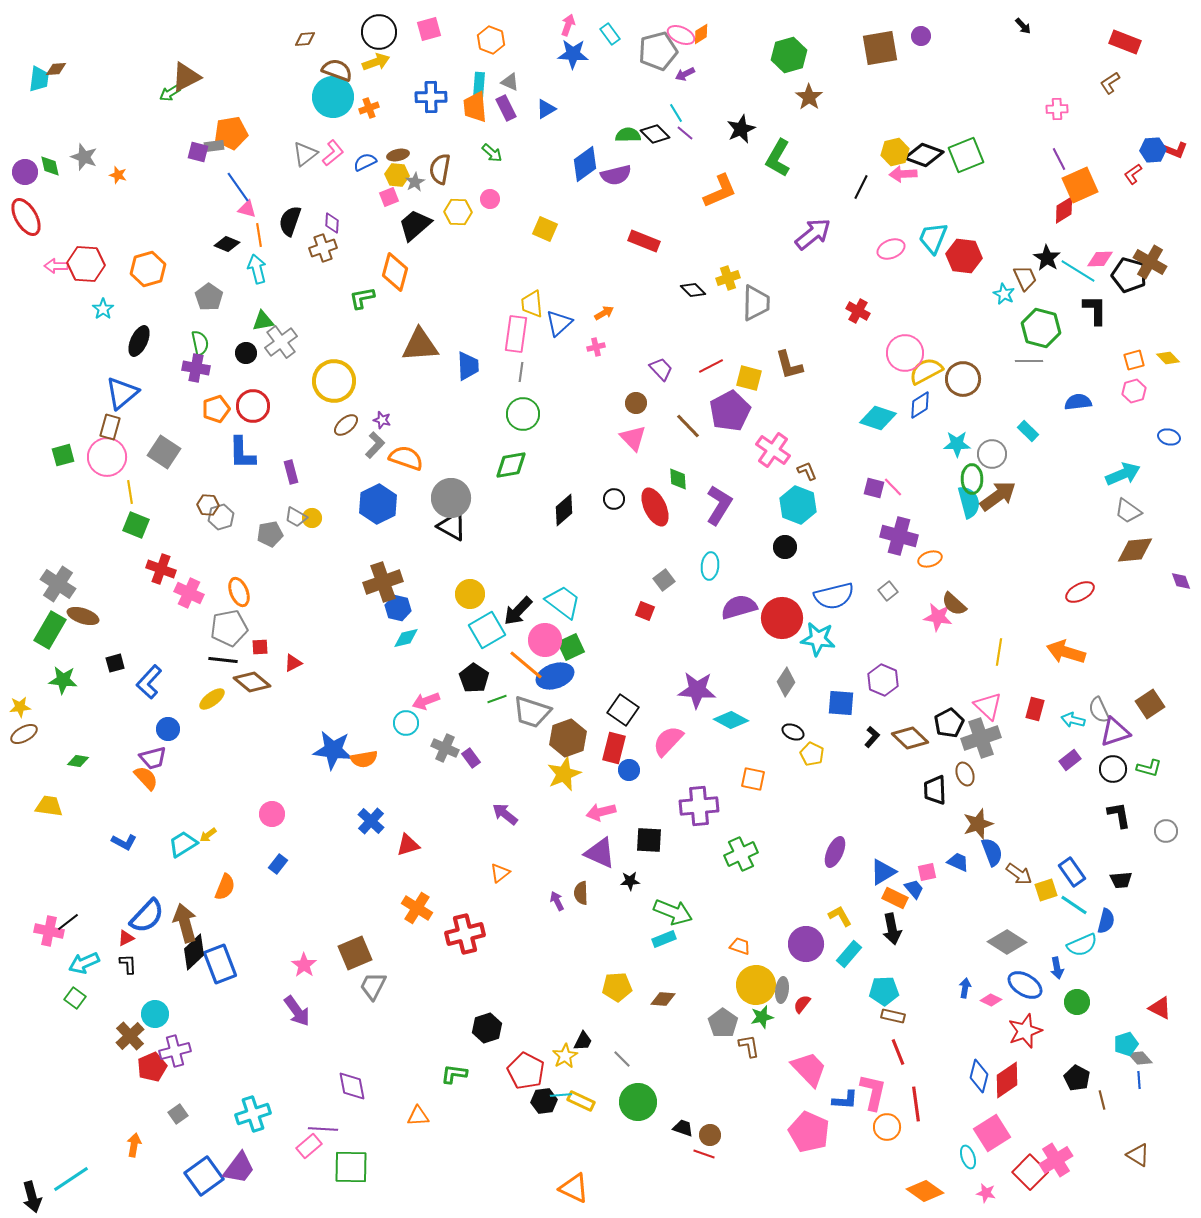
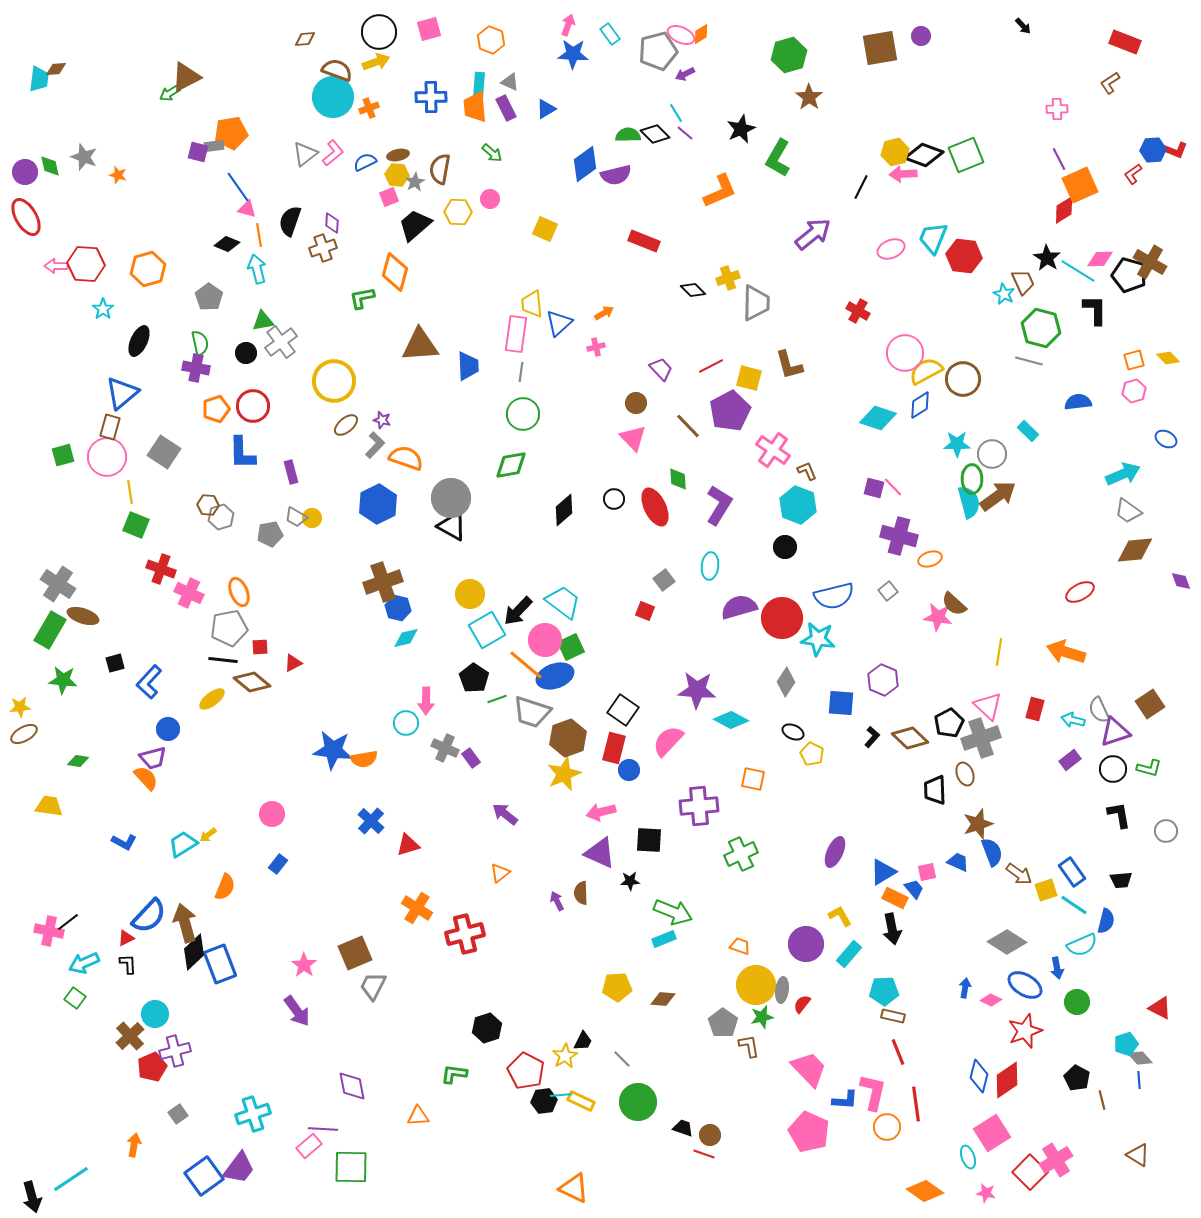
brown trapezoid at (1025, 278): moved 2 px left, 4 px down
gray line at (1029, 361): rotated 16 degrees clockwise
blue ellipse at (1169, 437): moved 3 px left, 2 px down; rotated 15 degrees clockwise
pink arrow at (426, 701): rotated 68 degrees counterclockwise
blue semicircle at (147, 916): moved 2 px right
